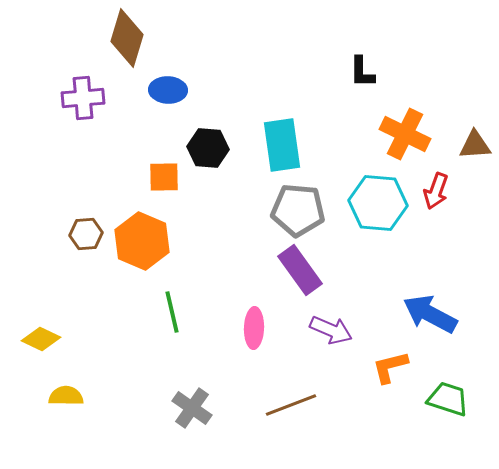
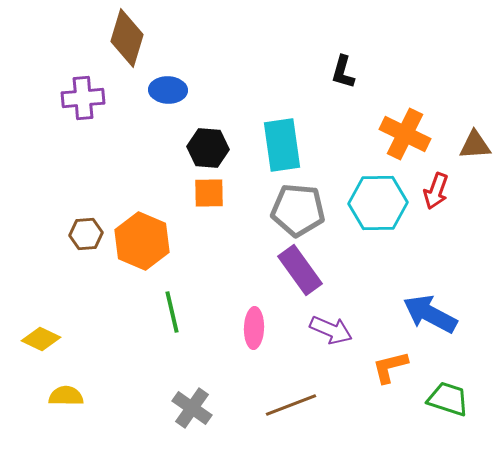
black L-shape: moved 19 px left; rotated 16 degrees clockwise
orange square: moved 45 px right, 16 px down
cyan hexagon: rotated 6 degrees counterclockwise
